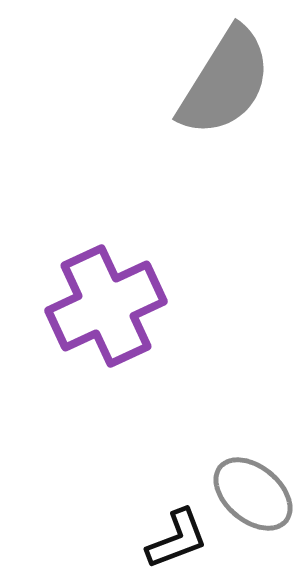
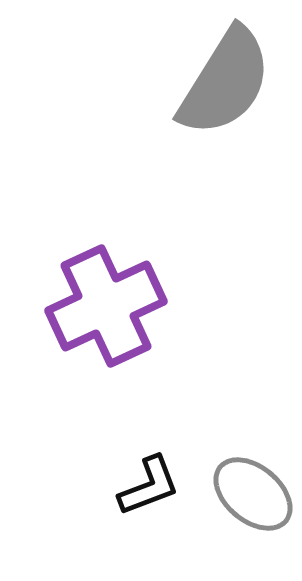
black L-shape: moved 28 px left, 53 px up
